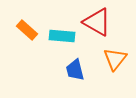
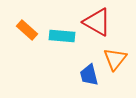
blue trapezoid: moved 14 px right, 5 px down
